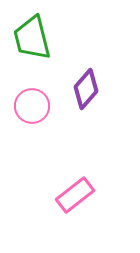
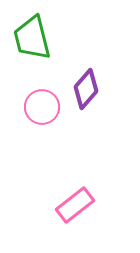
pink circle: moved 10 px right, 1 px down
pink rectangle: moved 10 px down
